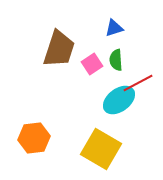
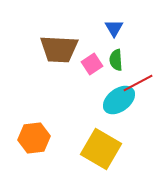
blue triangle: rotated 42 degrees counterclockwise
brown trapezoid: rotated 75 degrees clockwise
